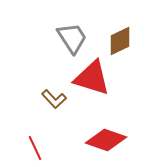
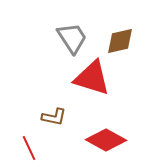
brown diamond: rotated 12 degrees clockwise
brown L-shape: moved 18 px down; rotated 35 degrees counterclockwise
red diamond: rotated 9 degrees clockwise
red line: moved 6 px left
